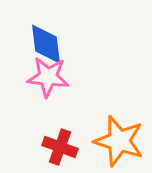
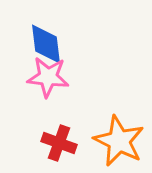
orange star: rotated 9 degrees clockwise
red cross: moved 1 px left, 4 px up
